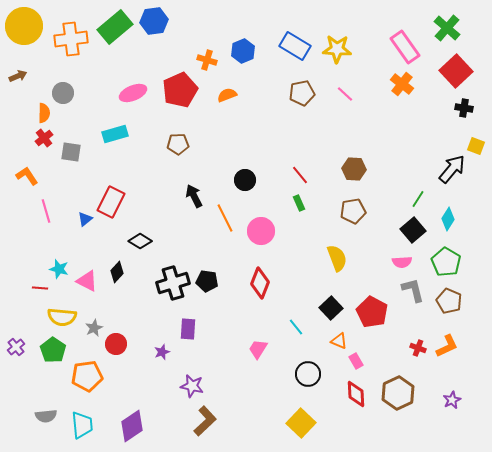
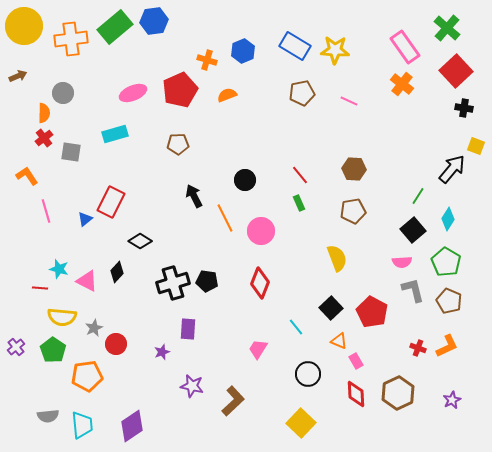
yellow star at (337, 49): moved 2 px left, 1 px down
pink line at (345, 94): moved 4 px right, 7 px down; rotated 18 degrees counterclockwise
green line at (418, 199): moved 3 px up
gray semicircle at (46, 416): moved 2 px right
brown L-shape at (205, 421): moved 28 px right, 20 px up
